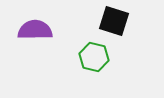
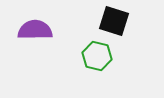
green hexagon: moved 3 px right, 1 px up
